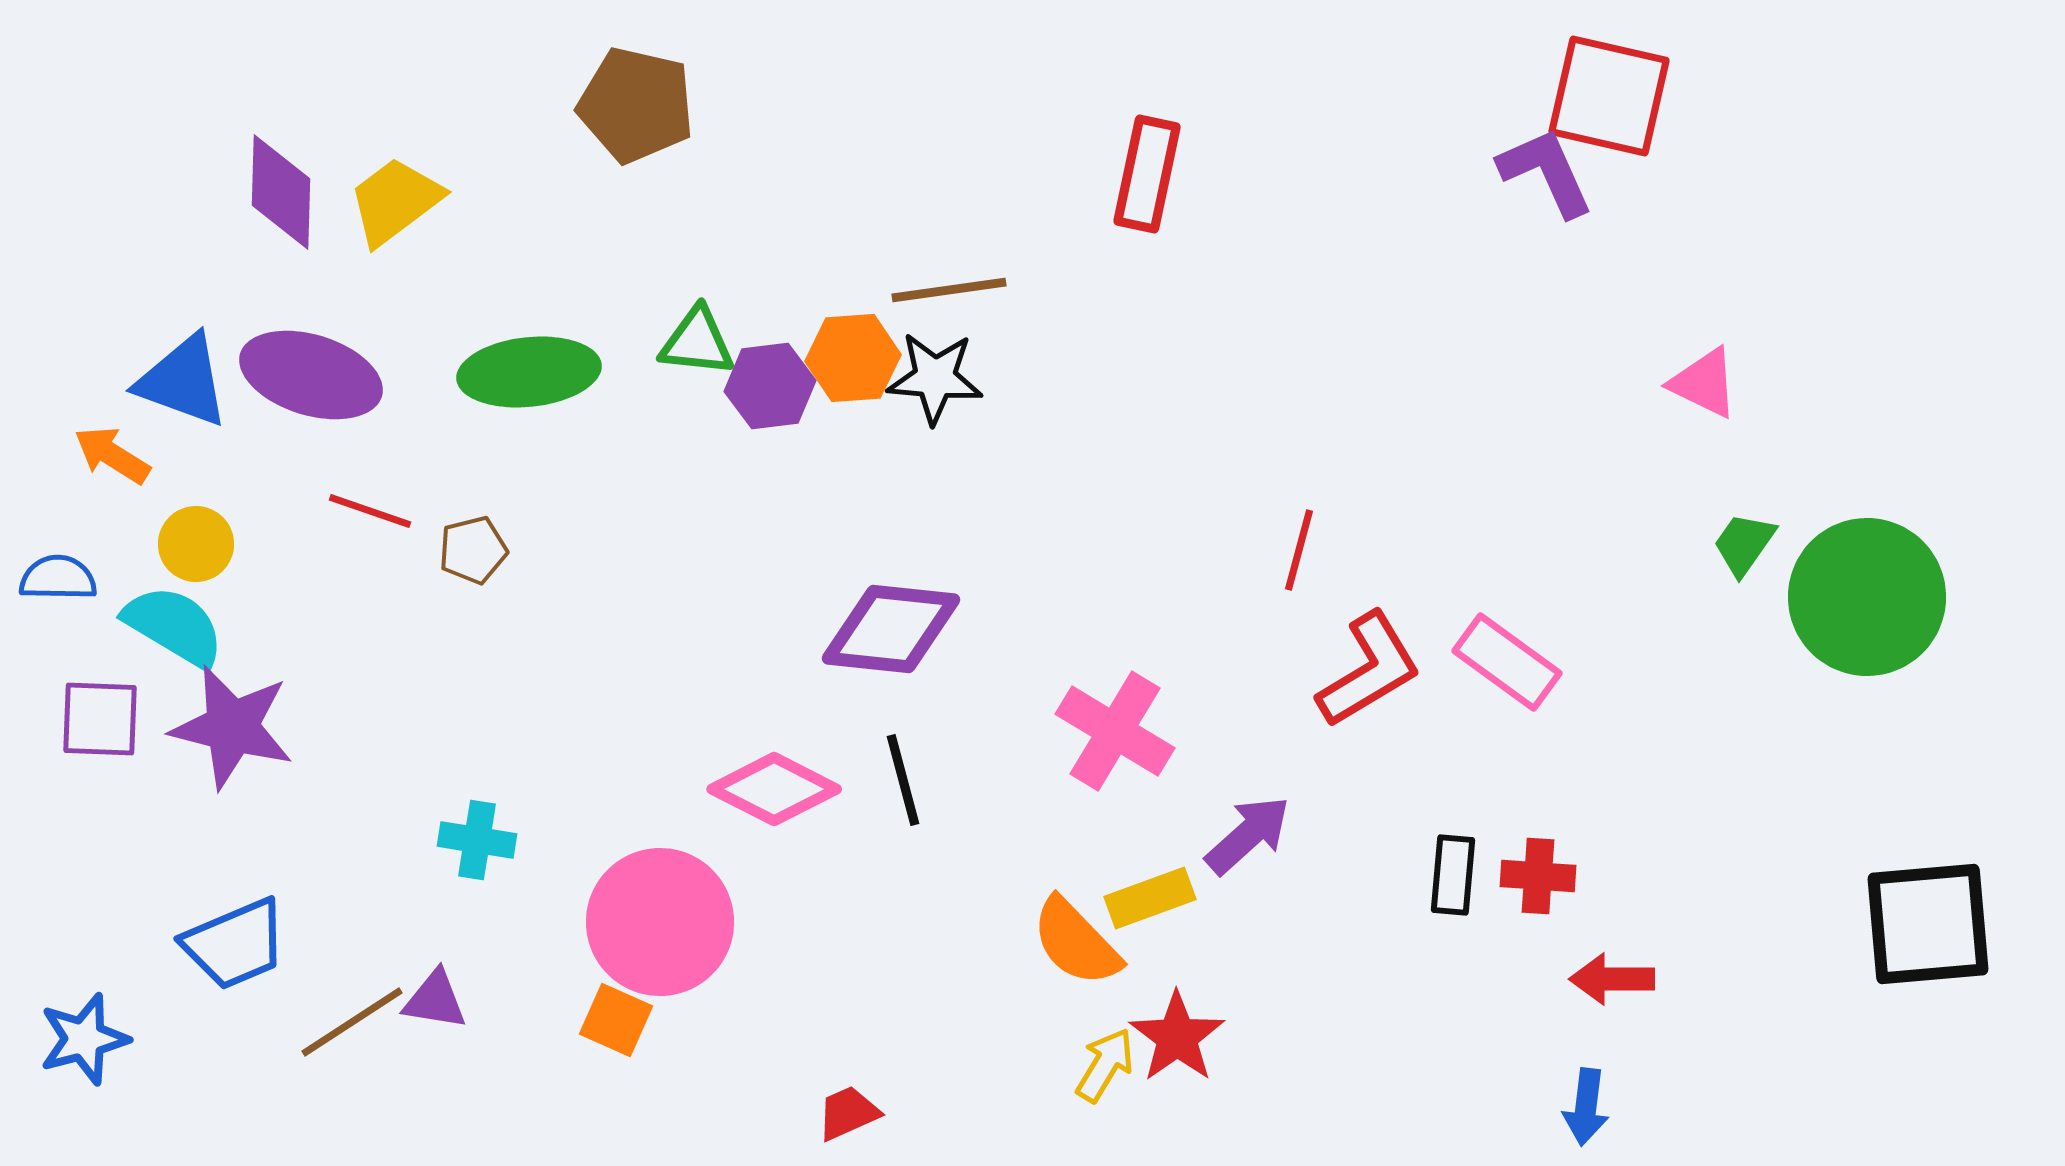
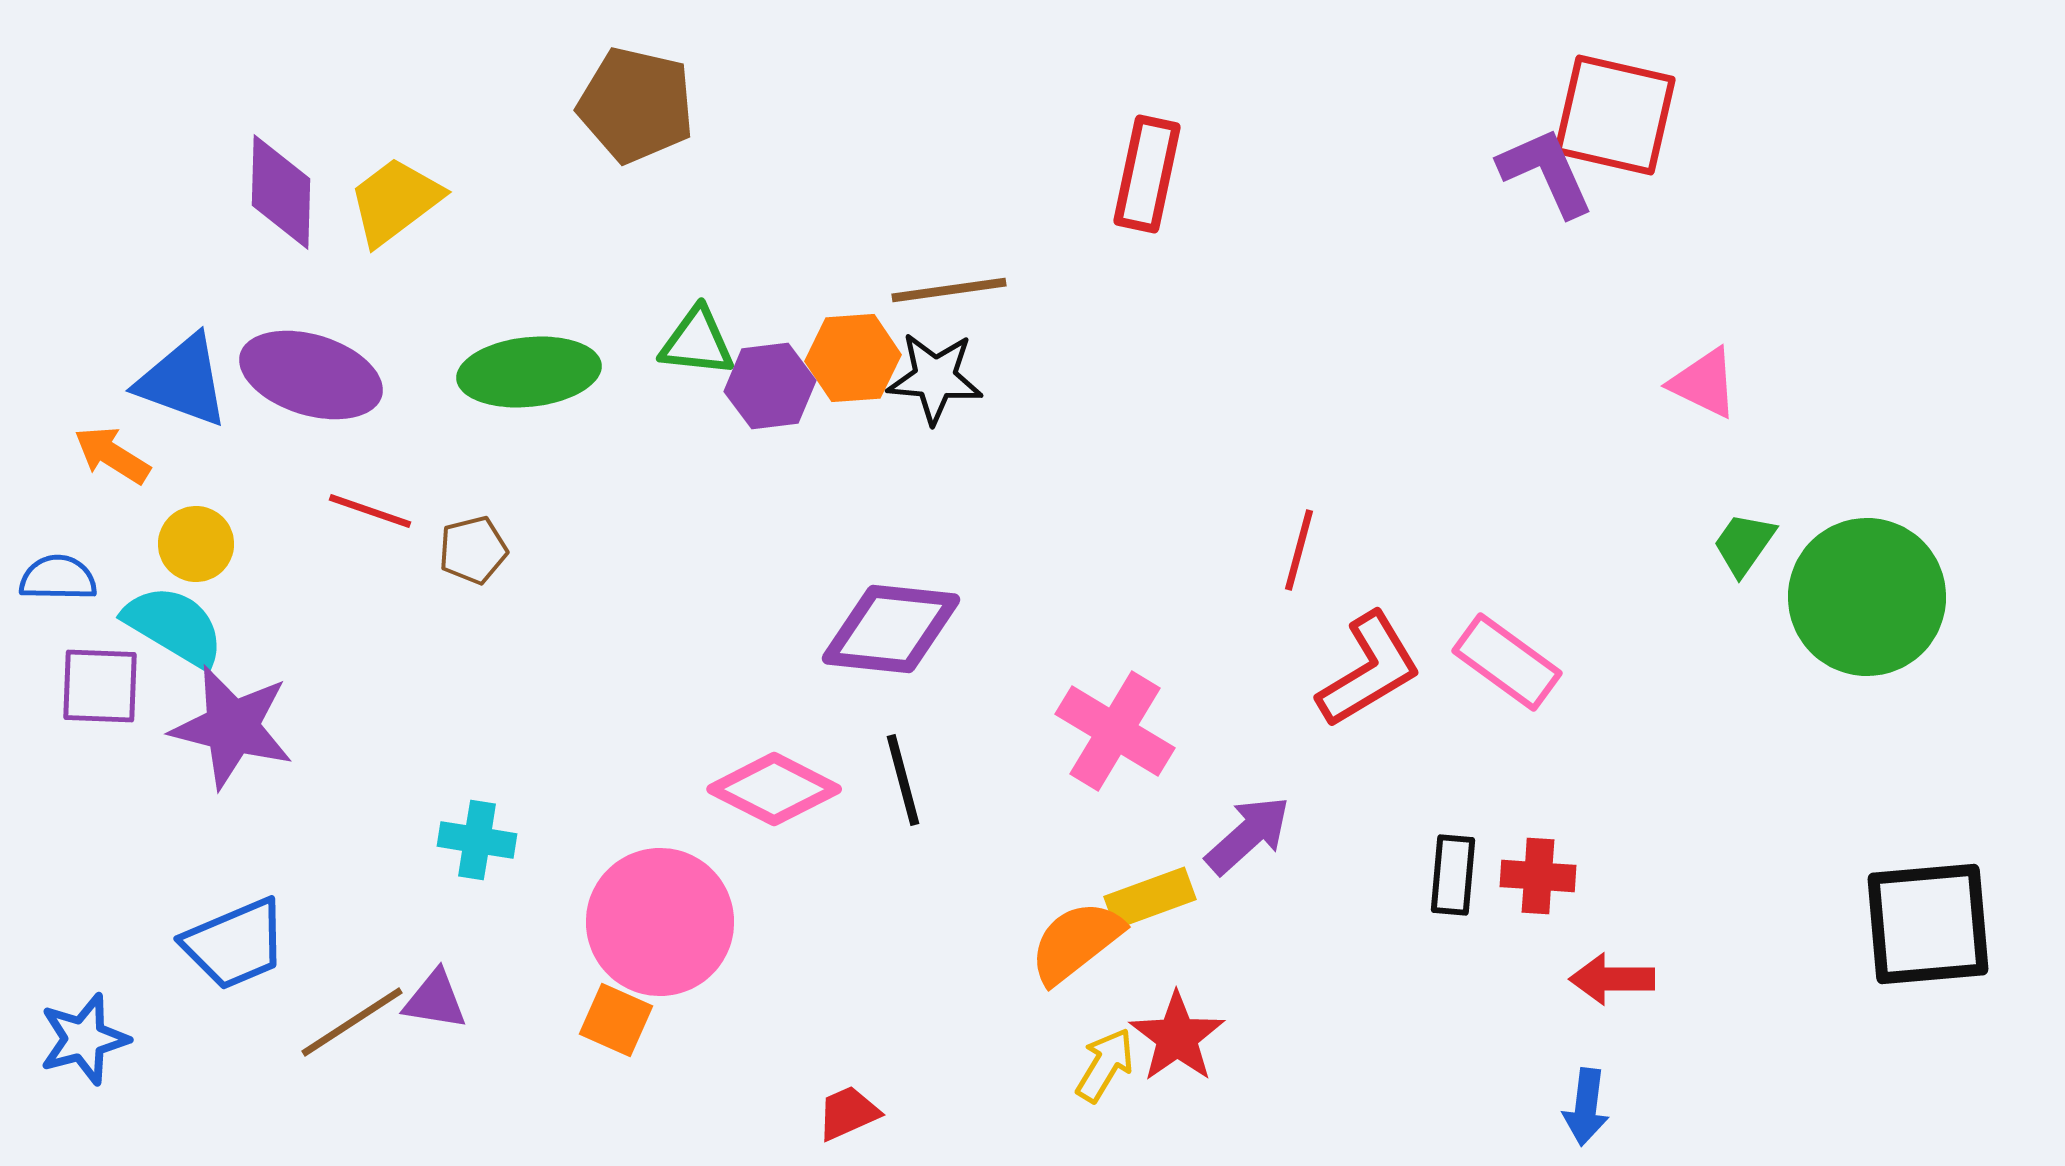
red square at (1609, 96): moved 6 px right, 19 px down
purple square at (100, 719): moved 33 px up
orange semicircle at (1076, 942): rotated 96 degrees clockwise
